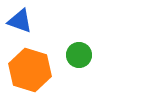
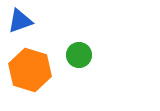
blue triangle: rotated 40 degrees counterclockwise
